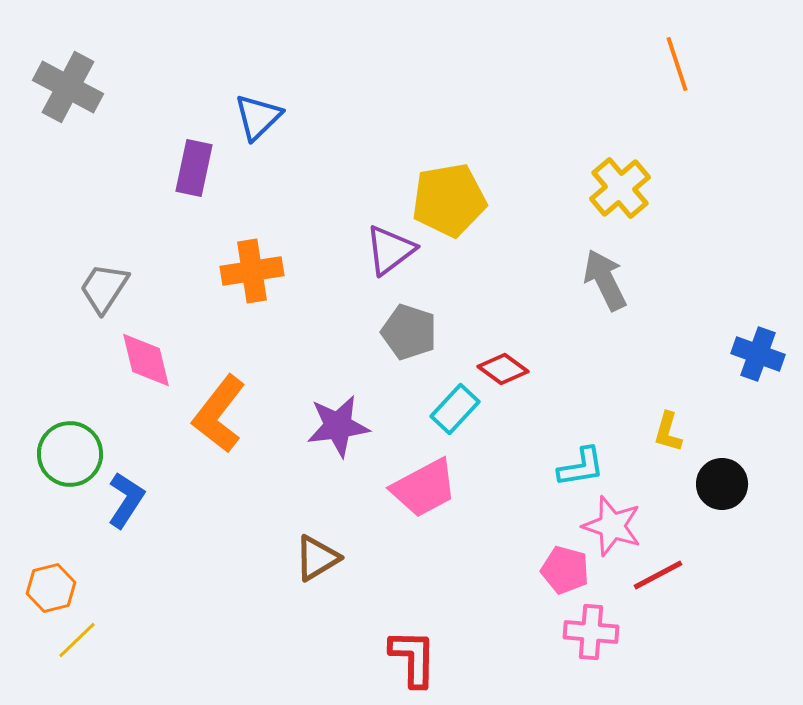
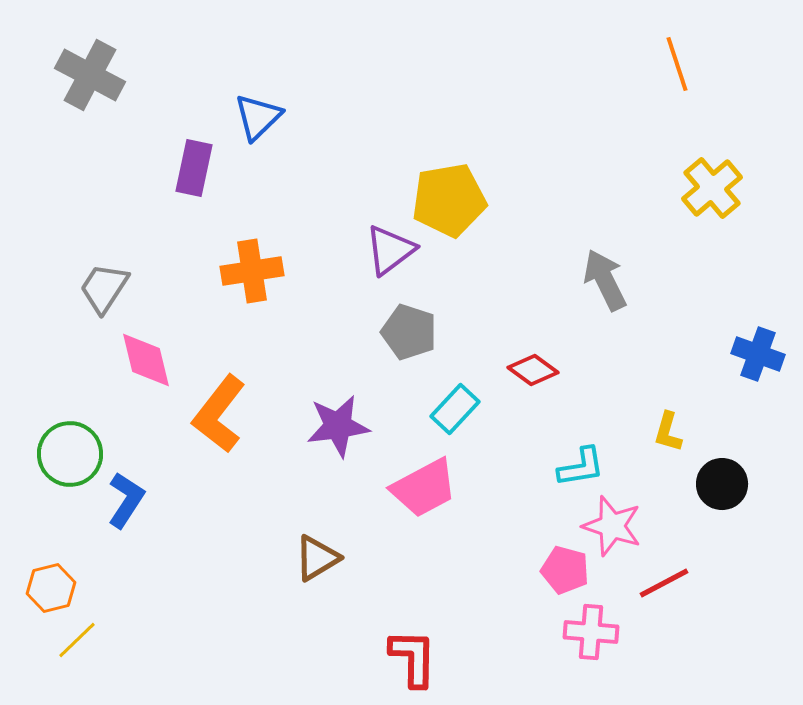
gray cross: moved 22 px right, 12 px up
yellow cross: moved 92 px right
red diamond: moved 30 px right, 1 px down
red line: moved 6 px right, 8 px down
